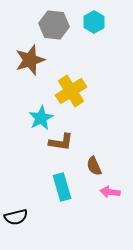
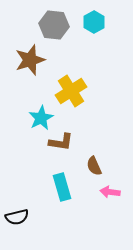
black semicircle: moved 1 px right
